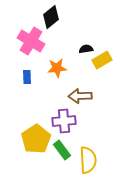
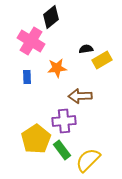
yellow semicircle: rotated 132 degrees counterclockwise
